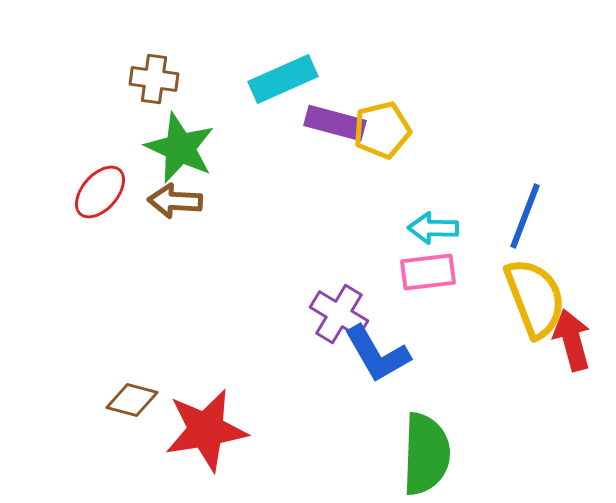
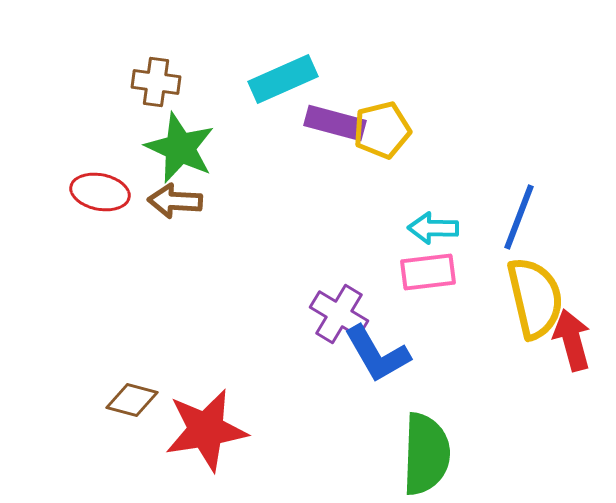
brown cross: moved 2 px right, 3 px down
red ellipse: rotated 60 degrees clockwise
blue line: moved 6 px left, 1 px down
yellow semicircle: rotated 8 degrees clockwise
